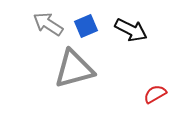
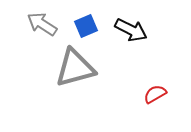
gray arrow: moved 6 px left
gray triangle: moved 1 px right, 1 px up
